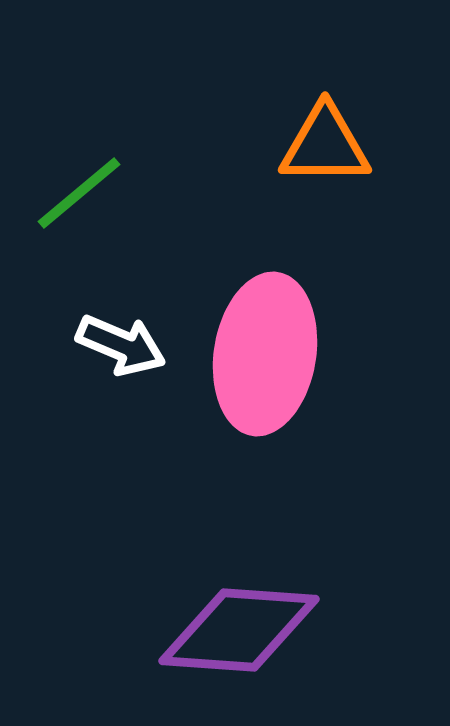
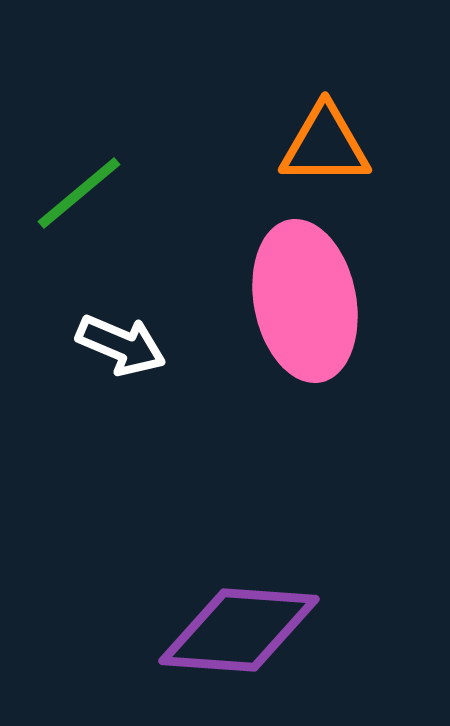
pink ellipse: moved 40 px right, 53 px up; rotated 20 degrees counterclockwise
